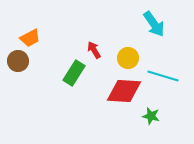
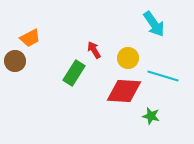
brown circle: moved 3 px left
